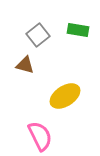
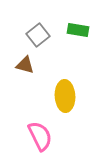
yellow ellipse: rotated 60 degrees counterclockwise
